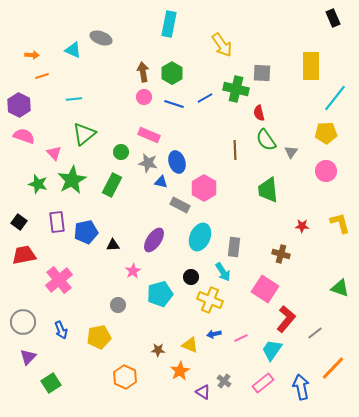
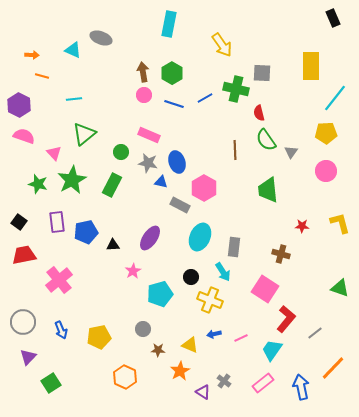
orange line at (42, 76): rotated 32 degrees clockwise
pink circle at (144, 97): moved 2 px up
purple ellipse at (154, 240): moved 4 px left, 2 px up
gray circle at (118, 305): moved 25 px right, 24 px down
